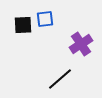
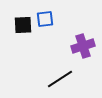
purple cross: moved 2 px right, 2 px down; rotated 15 degrees clockwise
black line: rotated 8 degrees clockwise
